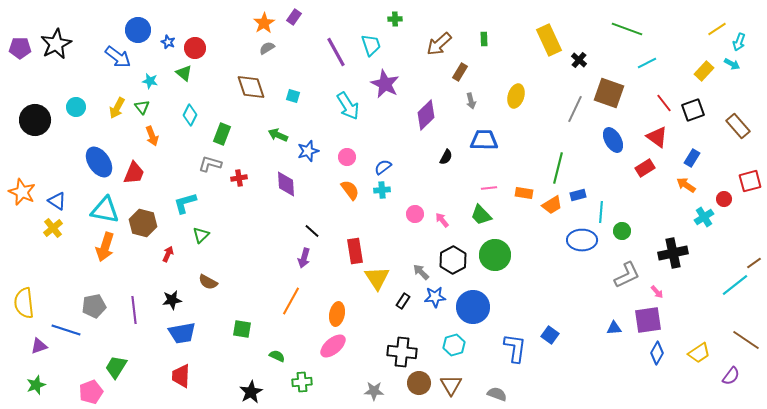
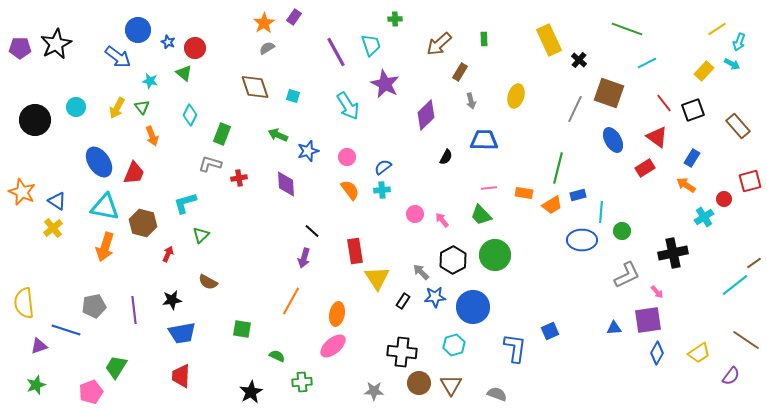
brown diamond at (251, 87): moved 4 px right
cyan triangle at (105, 210): moved 3 px up
blue square at (550, 335): moved 4 px up; rotated 30 degrees clockwise
